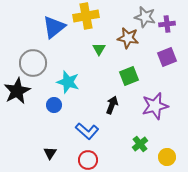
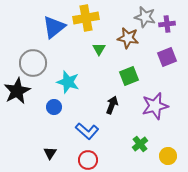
yellow cross: moved 2 px down
blue circle: moved 2 px down
yellow circle: moved 1 px right, 1 px up
